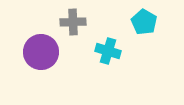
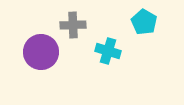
gray cross: moved 3 px down
